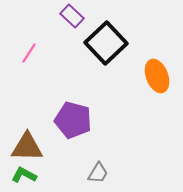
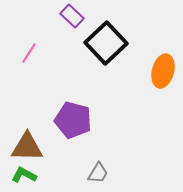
orange ellipse: moved 6 px right, 5 px up; rotated 36 degrees clockwise
